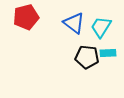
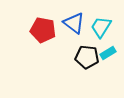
red pentagon: moved 17 px right, 13 px down; rotated 25 degrees clockwise
cyan rectangle: rotated 28 degrees counterclockwise
